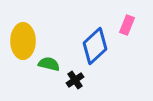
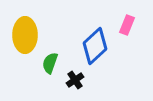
yellow ellipse: moved 2 px right, 6 px up
green semicircle: moved 1 px right, 1 px up; rotated 85 degrees counterclockwise
